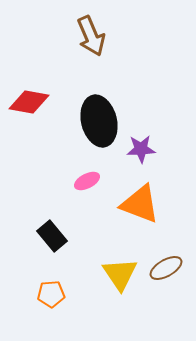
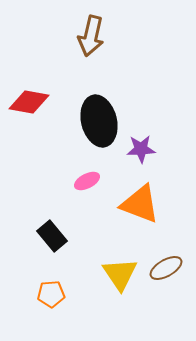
brown arrow: rotated 36 degrees clockwise
